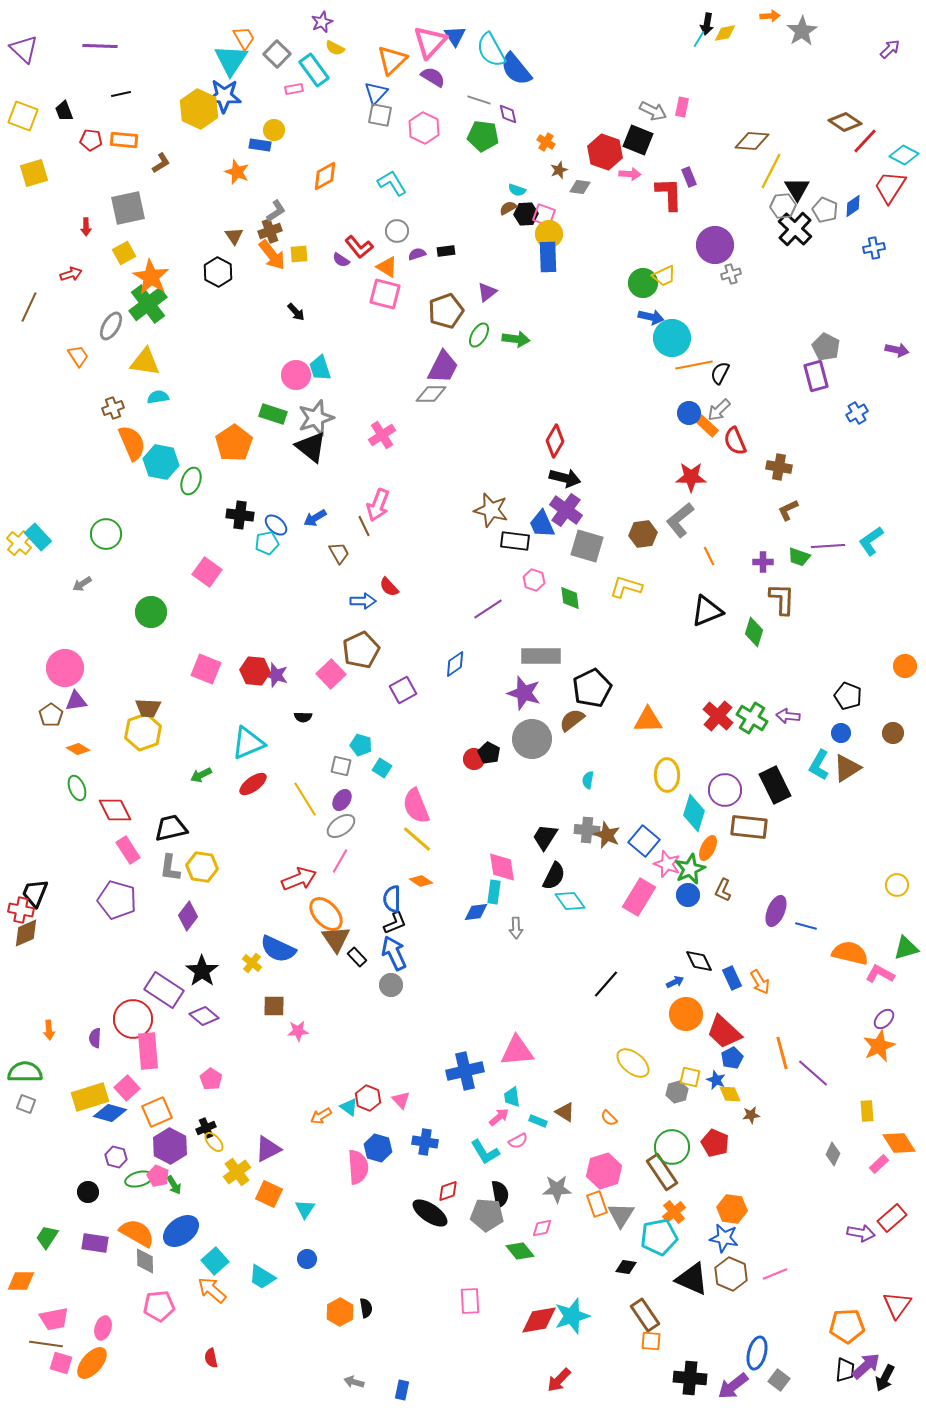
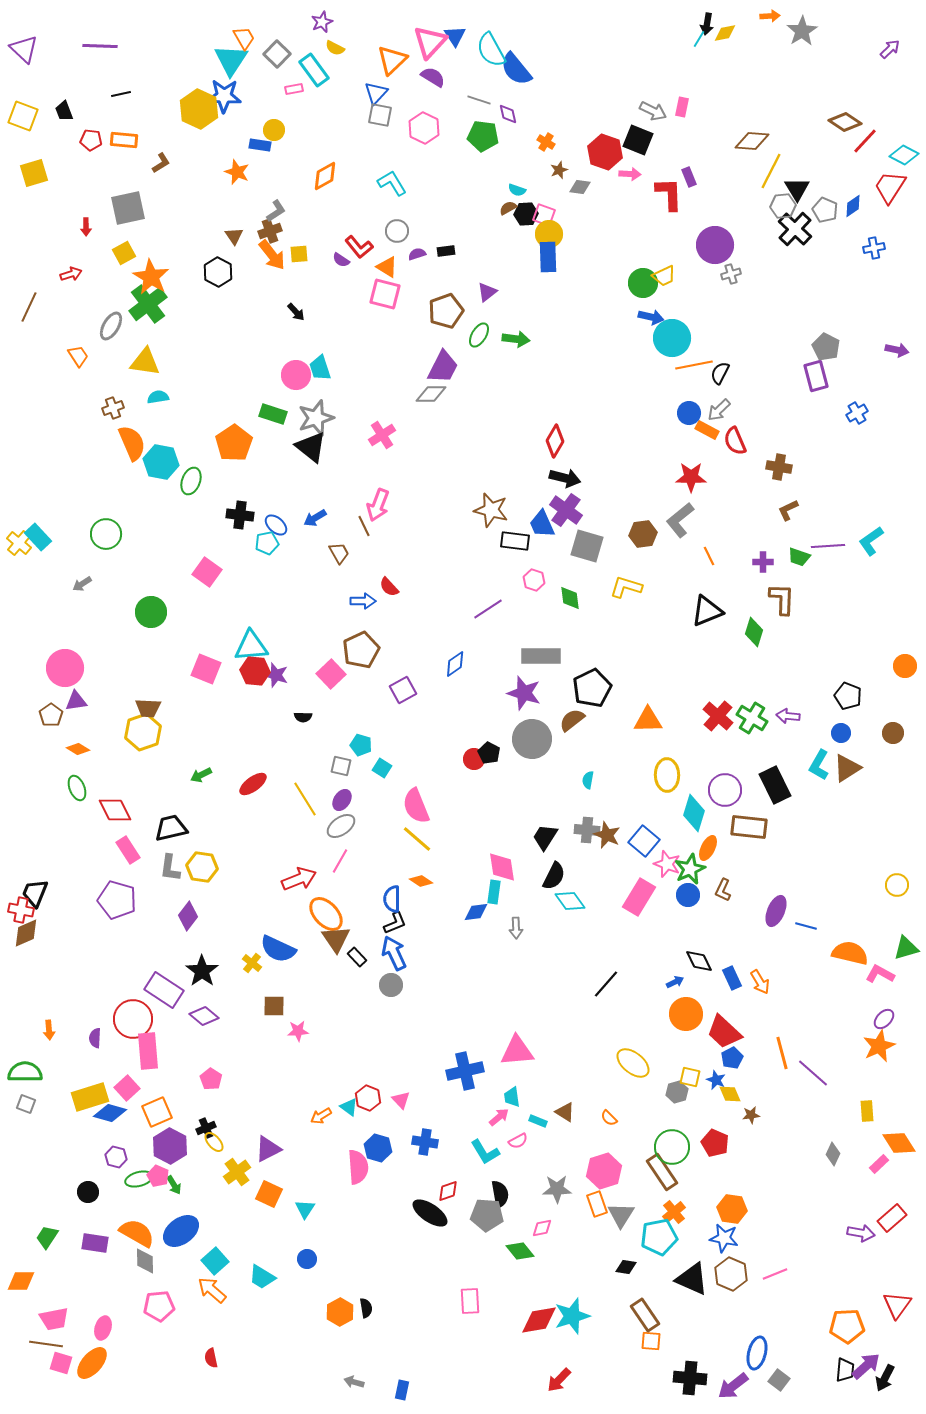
orange rectangle at (707, 426): moved 4 px down; rotated 15 degrees counterclockwise
cyan triangle at (248, 743): moved 3 px right, 97 px up; rotated 18 degrees clockwise
